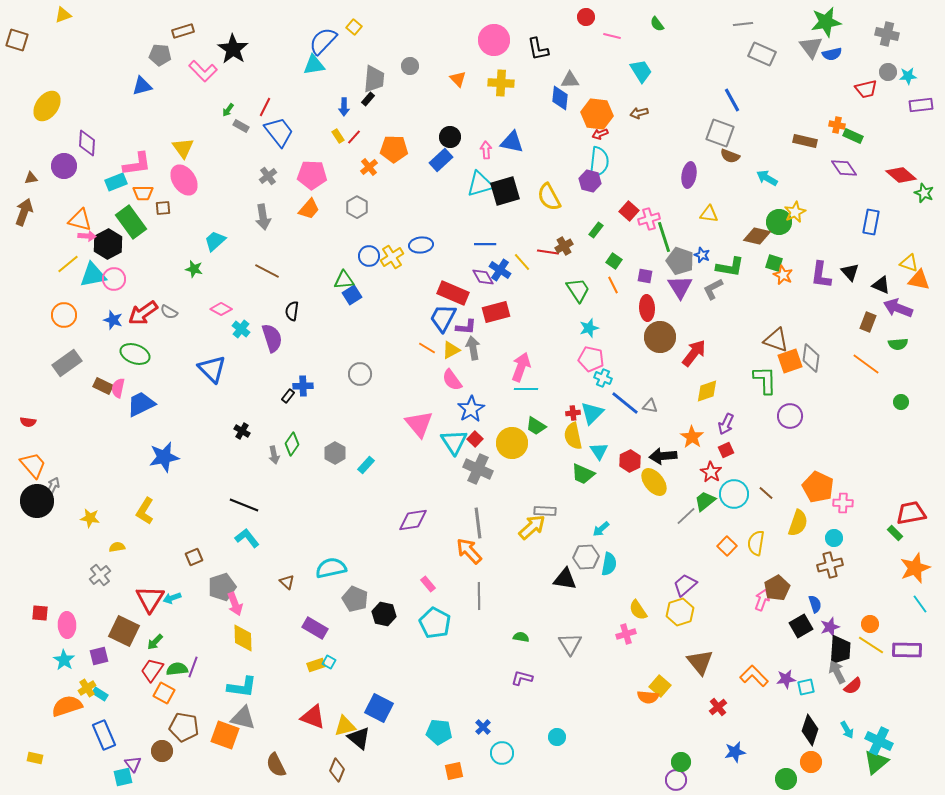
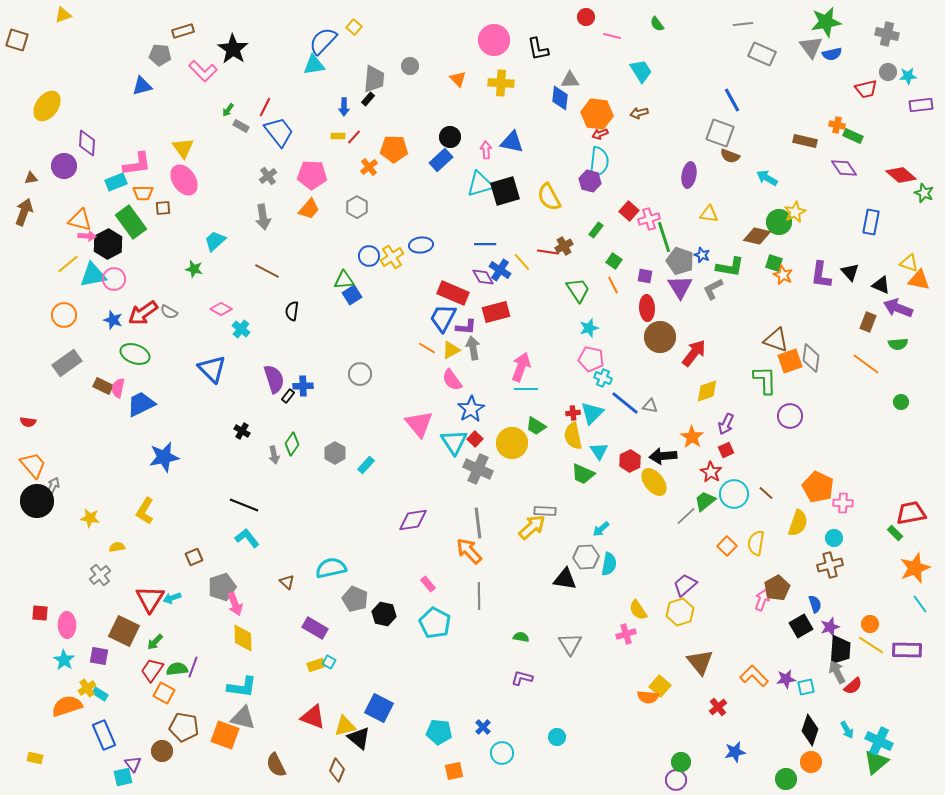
yellow rectangle at (338, 136): rotated 56 degrees counterclockwise
purple semicircle at (272, 338): moved 2 px right, 41 px down
purple square at (99, 656): rotated 24 degrees clockwise
